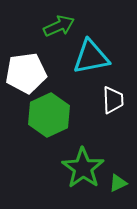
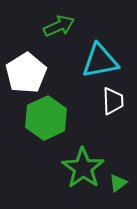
cyan triangle: moved 9 px right, 4 px down
white pentagon: rotated 24 degrees counterclockwise
white trapezoid: moved 1 px down
green hexagon: moved 3 px left, 3 px down
green triangle: rotated 12 degrees counterclockwise
